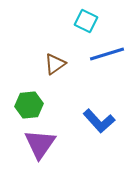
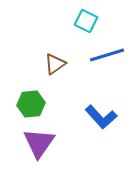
blue line: moved 1 px down
green hexagon: moved 2 px right, 1 px up
blue L-shape: moved 2 px right, 4 px up
purple triangle: moved 1 px left, 1 px up
